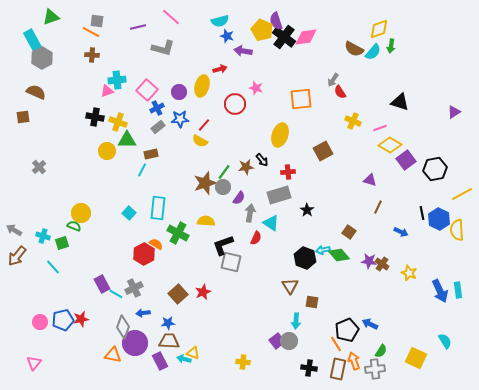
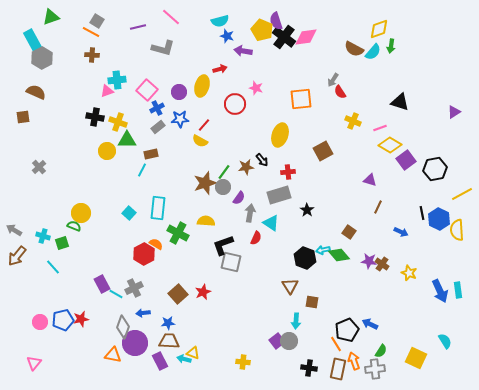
gray square at (97, 21): rotated 24 degrees clockwise
